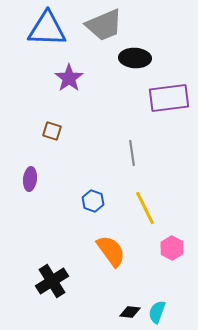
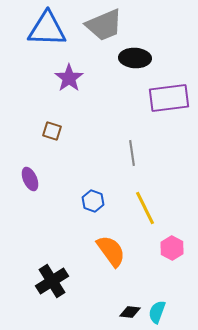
purple ellipse: rotated 30 degrees counterclockwise
